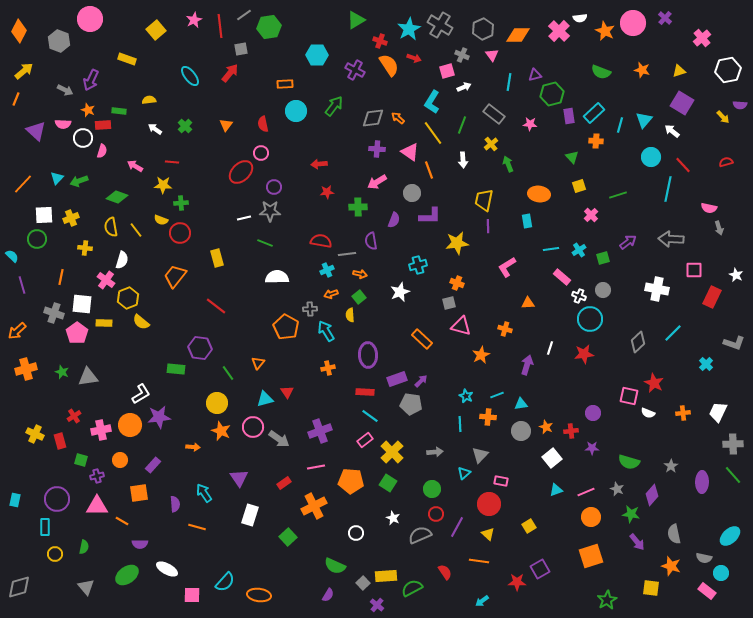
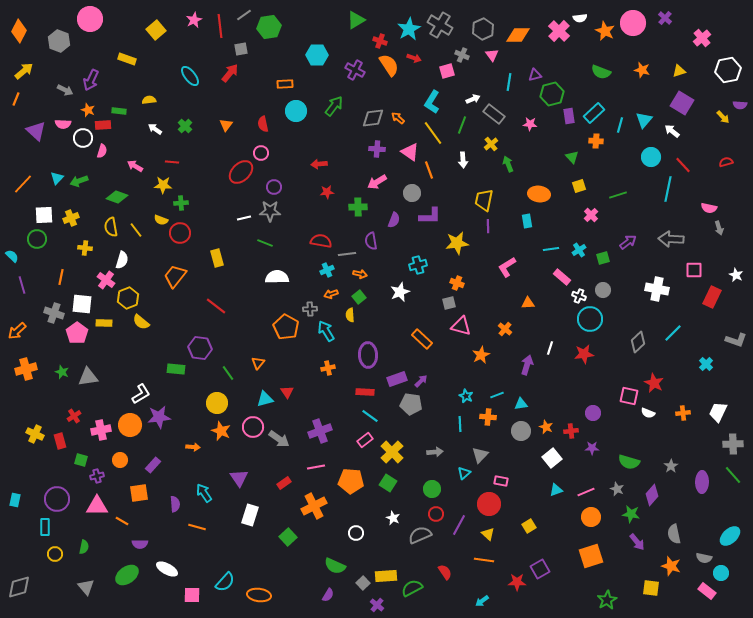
white arrow at (464, 87): moved 9 px right, 12 px down
orange cross at (505, 329): rotated 24 degrees clockwise
gray L-shape at (734, 343): moved 2 px right, 3 px up
purple line at (457, 527): moved 2 px right, 2 px up
orange line at (479, 561): moved 5 px right, 1 px up
